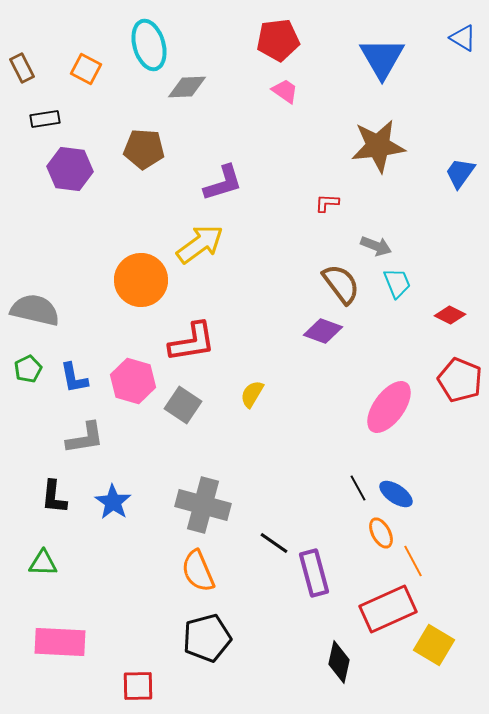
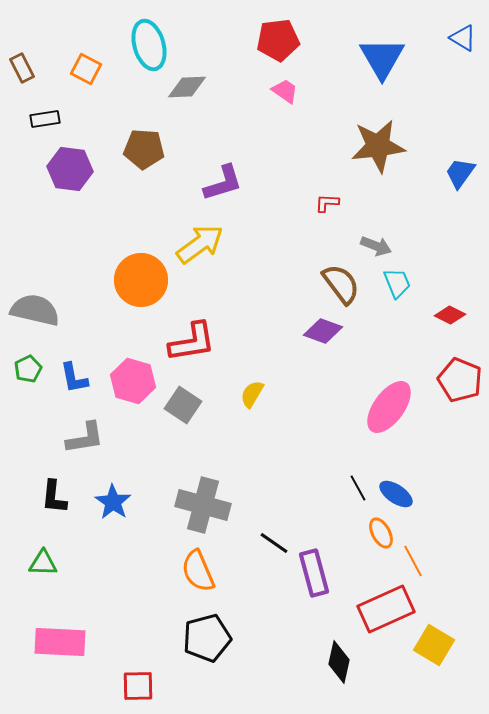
red rectangle at (388, 609): moved 2 px left
